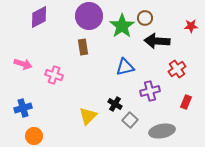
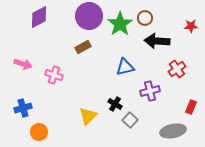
green star: moved 2 px left, 2 px up
brown rectangle: rotated 70 degrees clockwise
red rectangle: moved 5 px right, 5 px down
gray ellipse: moved 11 px right
orange circle: moved 5 px right, 4 px up
